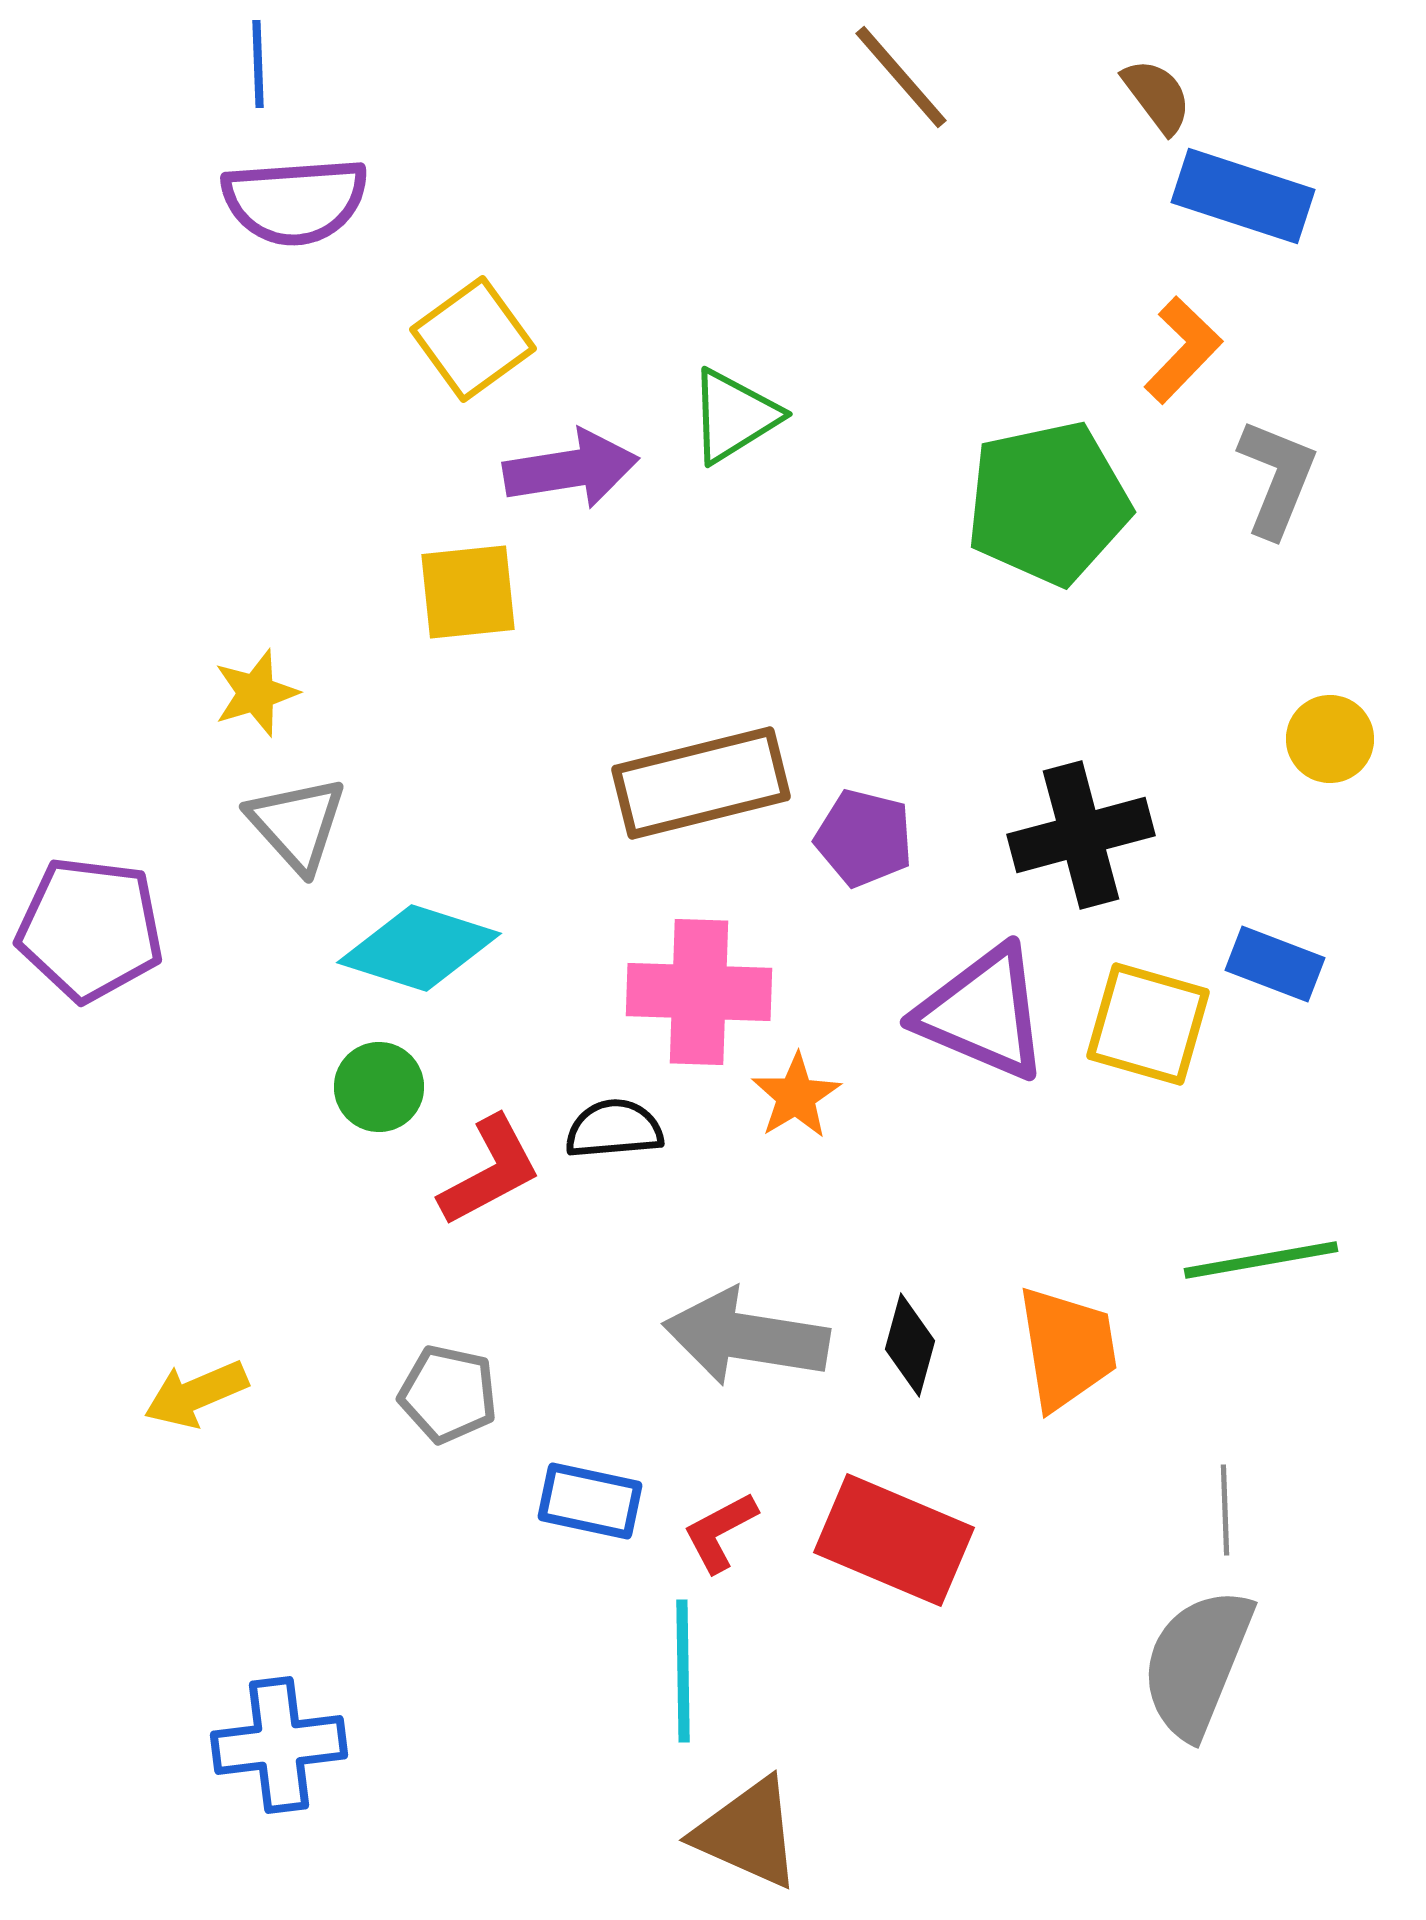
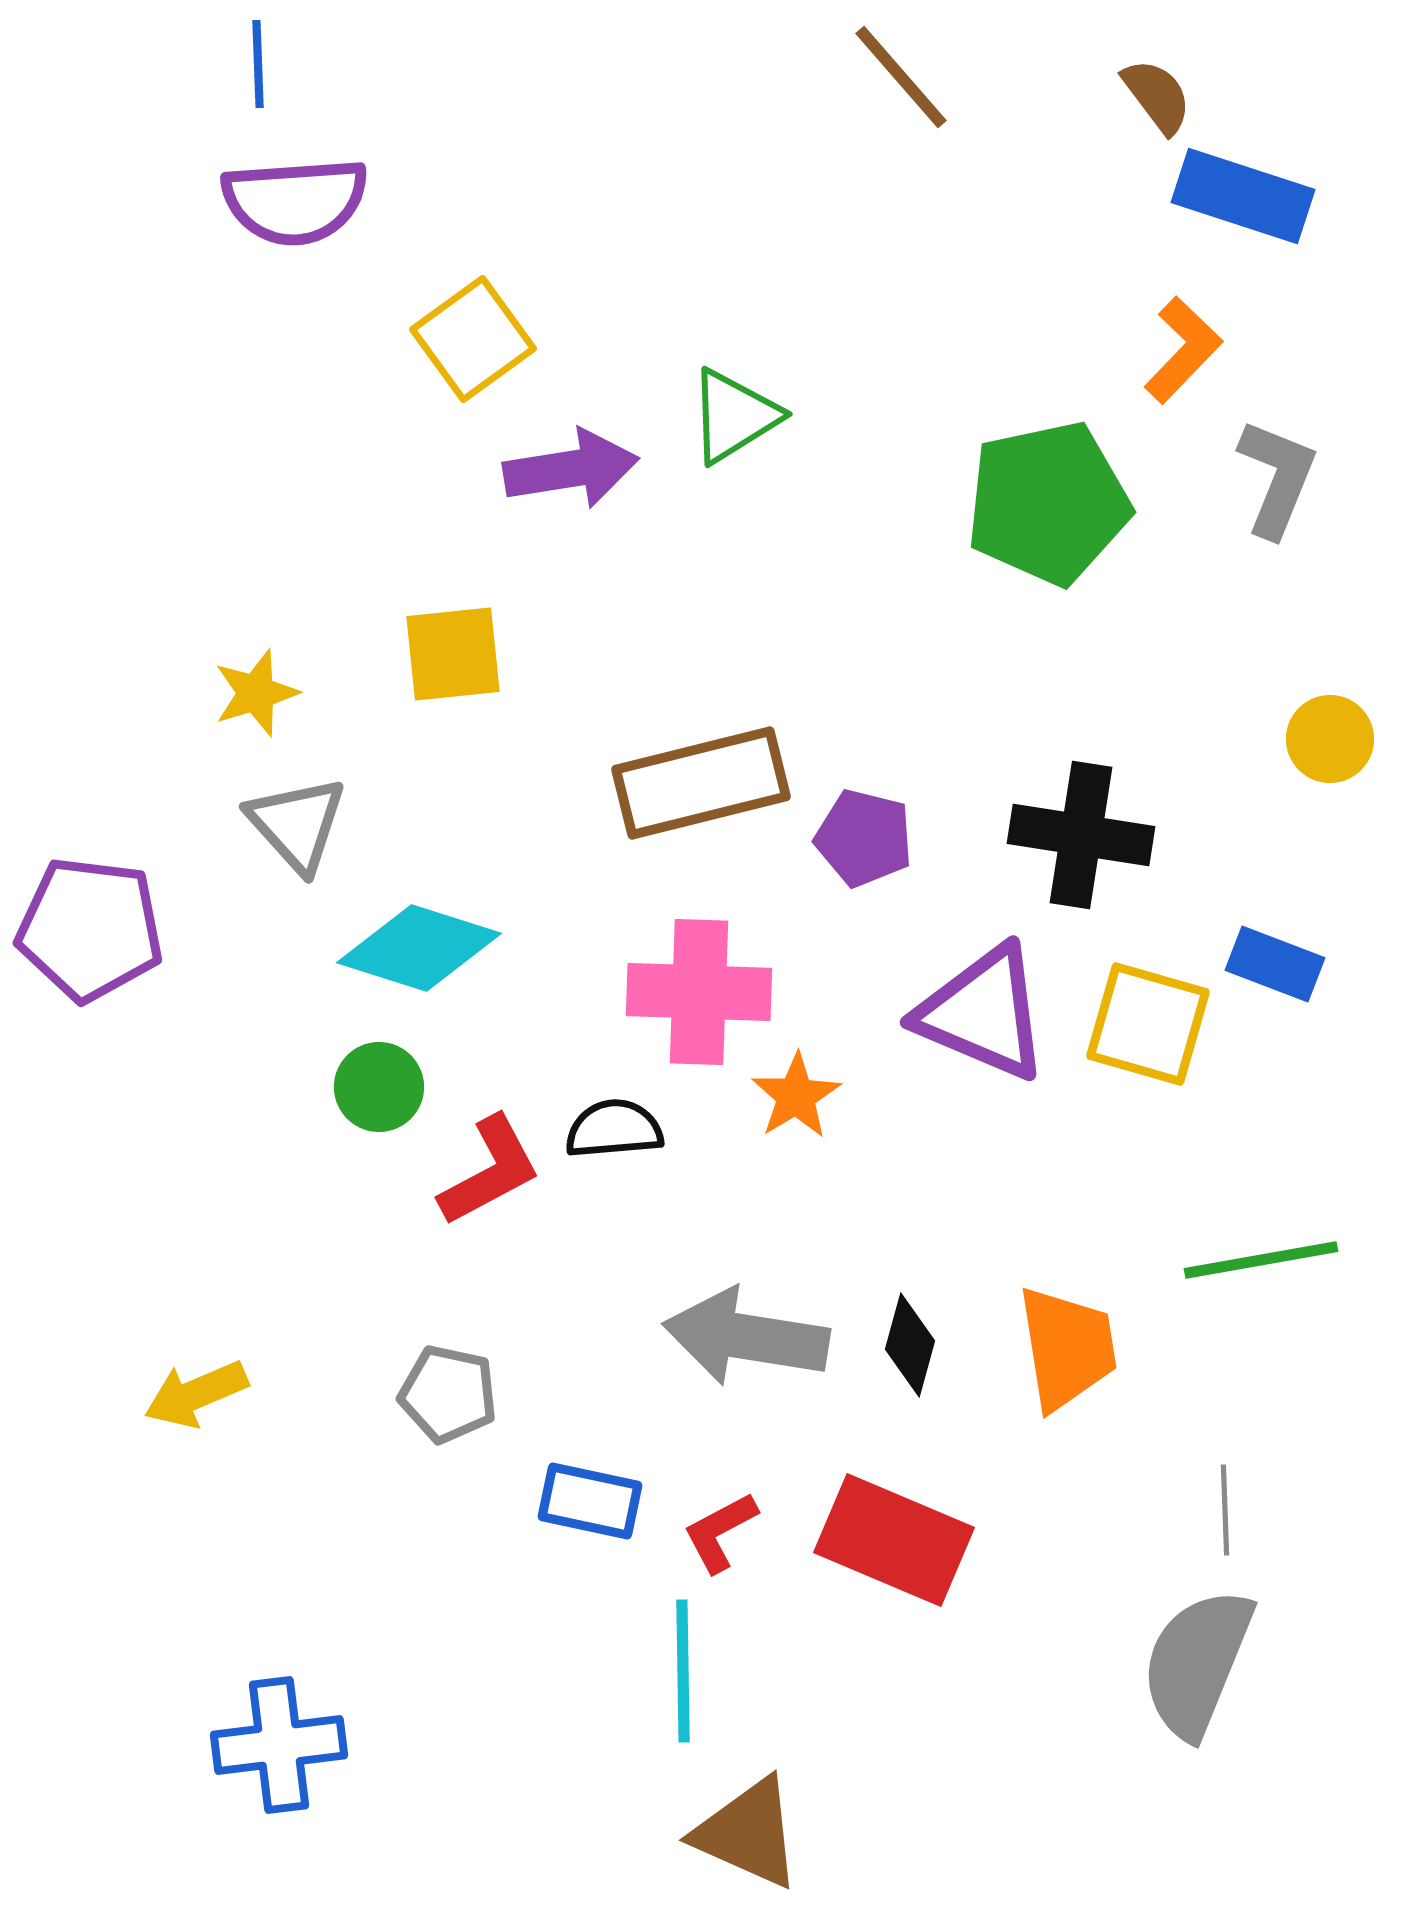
yellow square at (468, 592): moved 15 px left, 62 px down
black cross at (1081, 835): rotated 24 degrees clockwise
